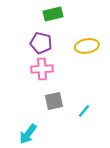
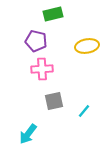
purple pentagon: moved 5 px left, 2 px up
